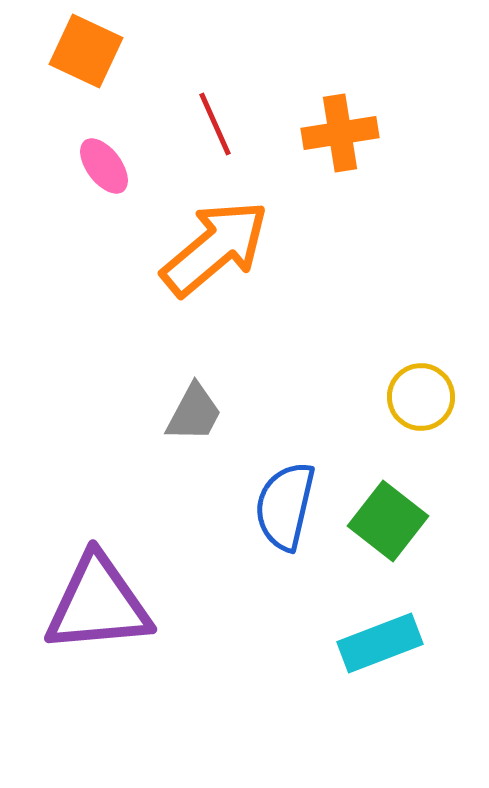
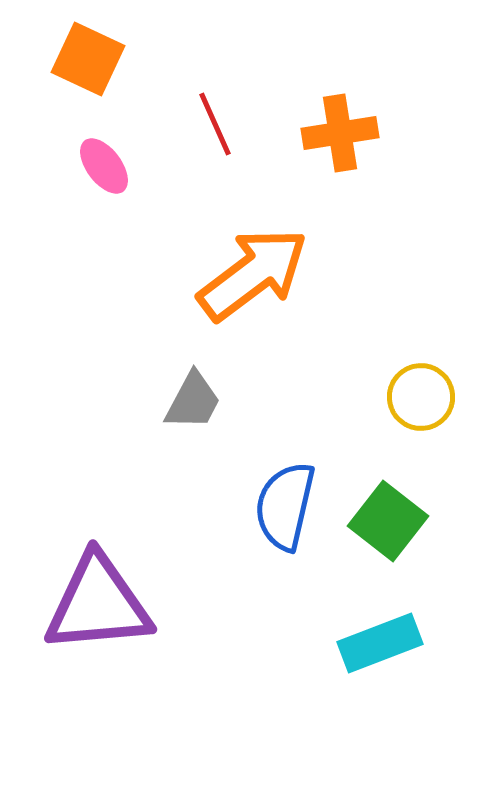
orange square: moved 2 px right, 8 px down
orange arrow: moved 38 px right, 26 px down; rotated 3 degrees clockwise
gray trapezoid: moved 1 px left, 12 px up
